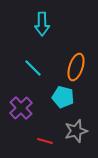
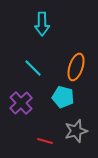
purple cross: moved 5 px up
